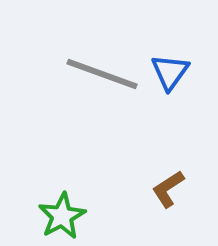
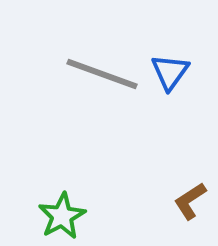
brown L-shape: moved 22 px right, 12 px down
